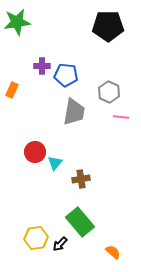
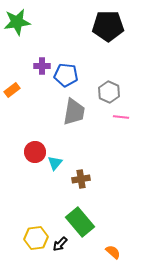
orange rectangle: rotated 28 degrees clockwise
